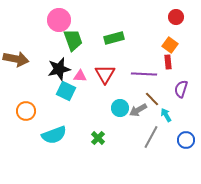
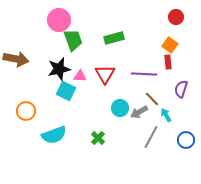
gray arrow: moved 1 px right, 2 px down
